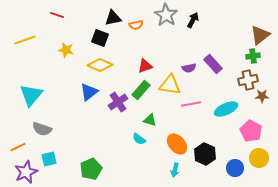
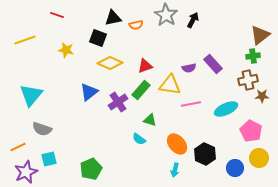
black square: moved 2 px left
yellow diamond: moved 10 px right, 2 px up
